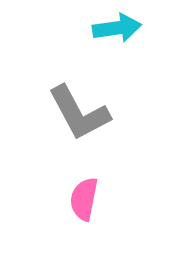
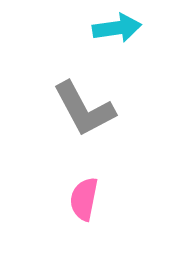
gray L-shape: moved 5 px right, 4 px up
